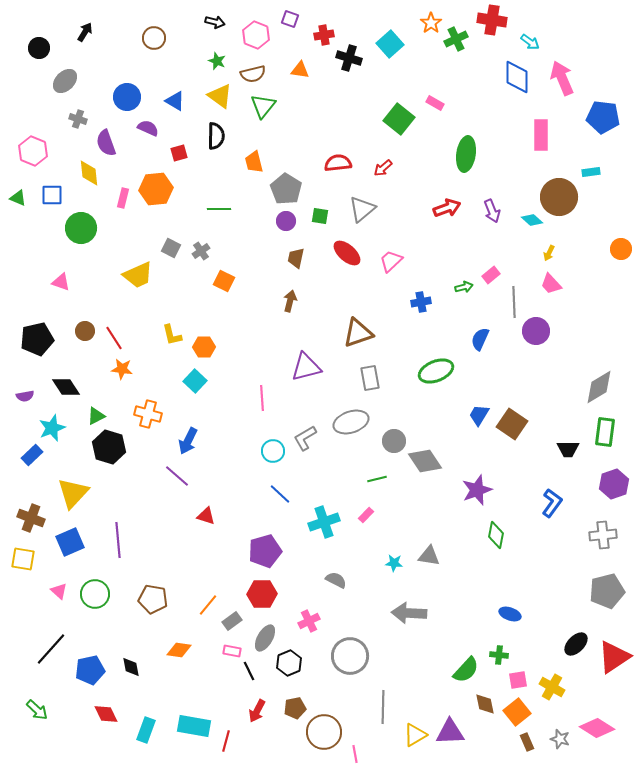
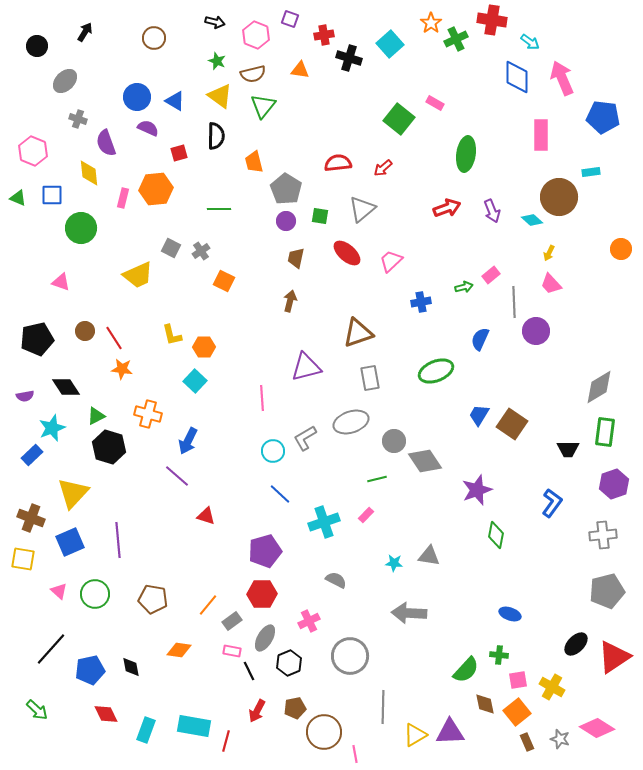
black circle at (39, 48): moved 2 px left, 2 px up
blue circle at (127, 97): moved 10 px right
